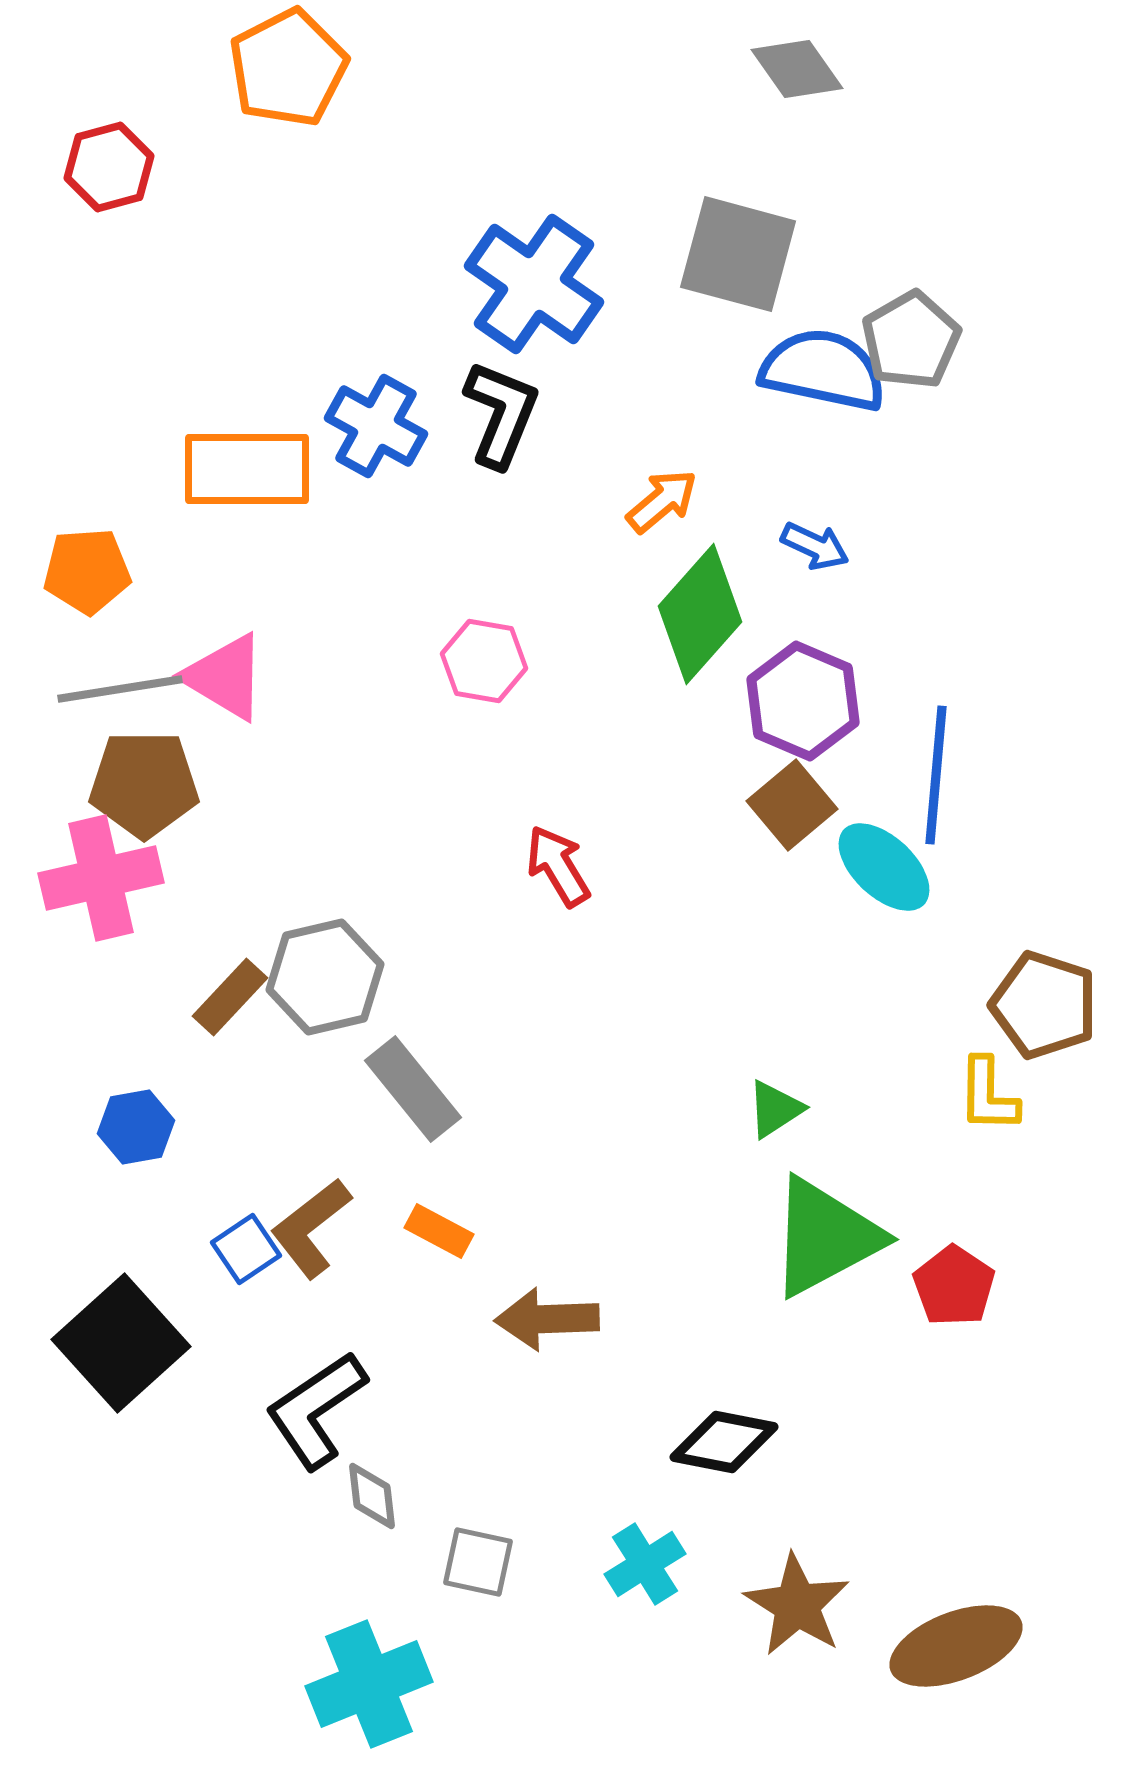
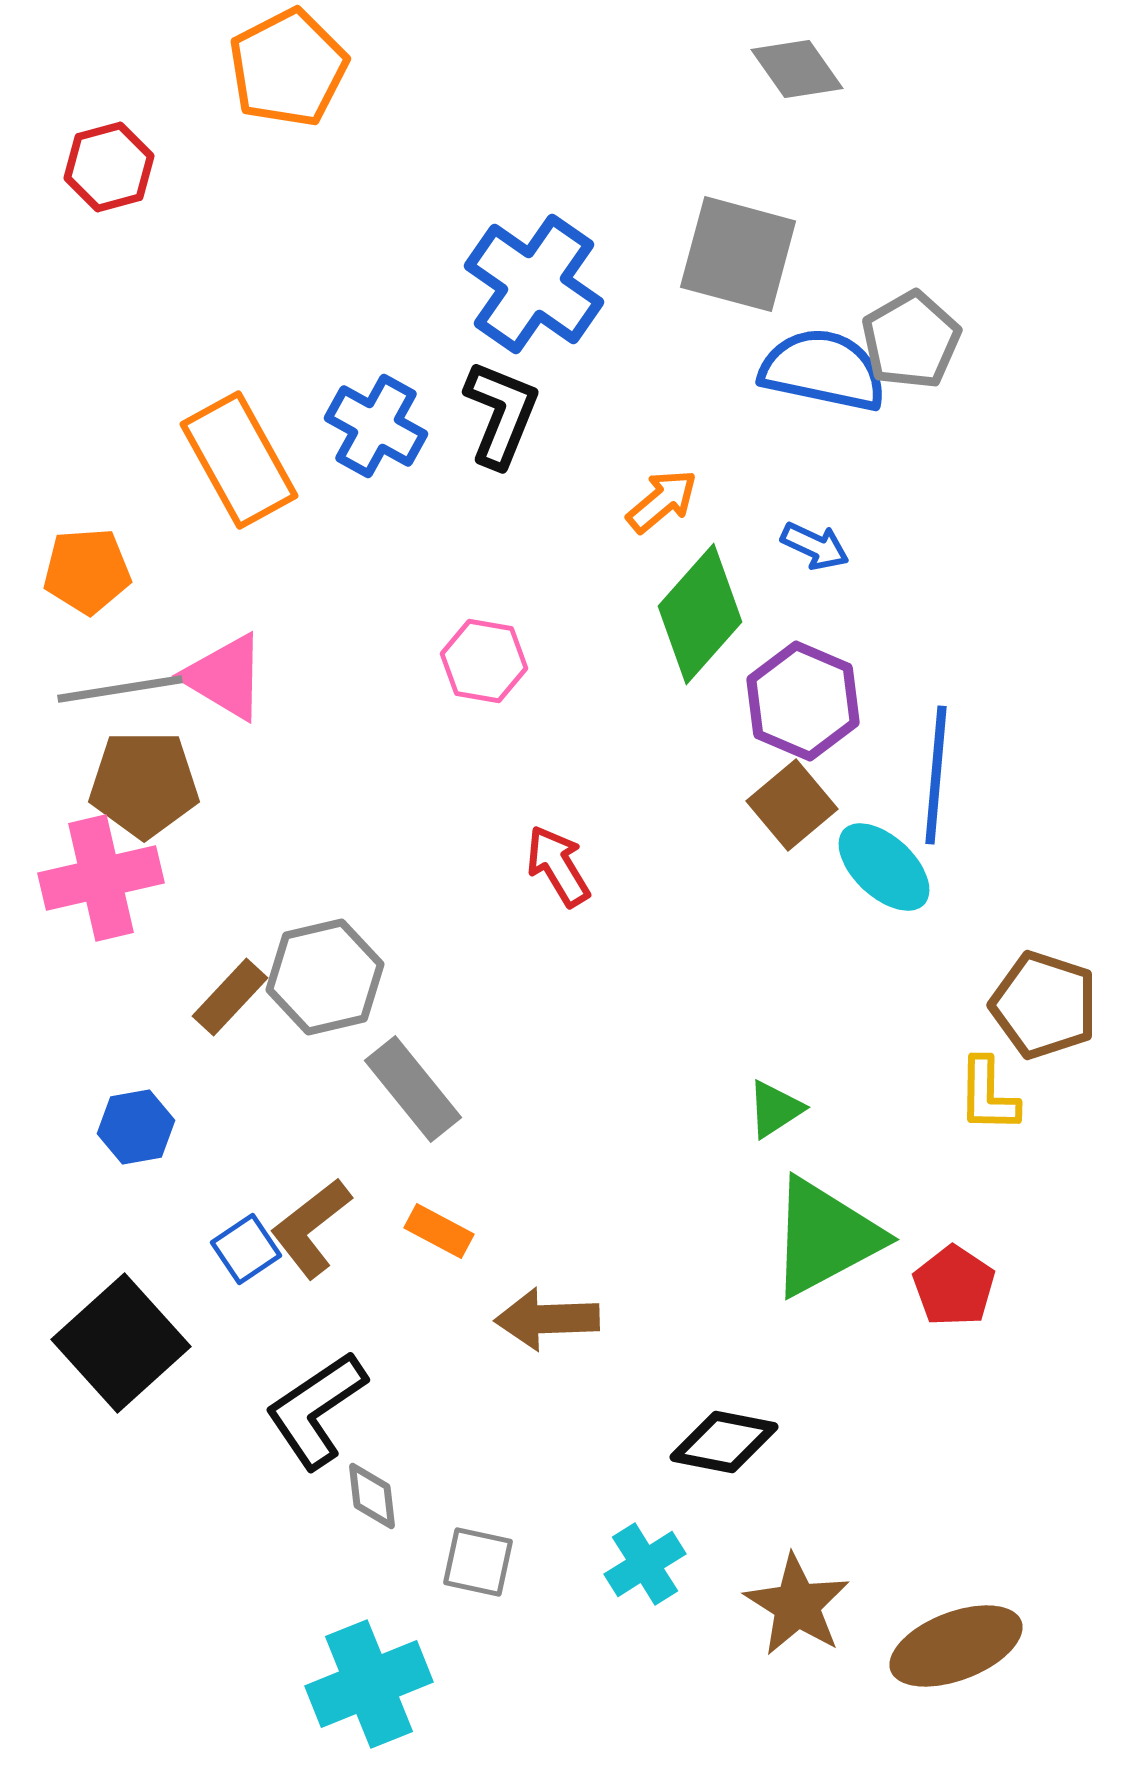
orange rectangle at (247, 469): moved 8 px left, 9 px up; rotated 61 degrees clockwise
